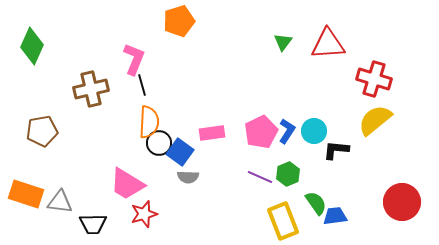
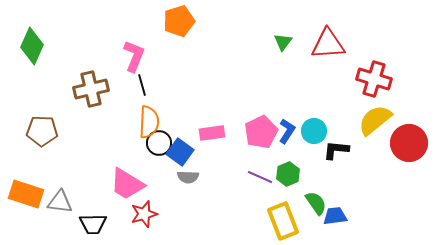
pink L-shape: moved 3 px up
brown pentagon: rotated 12 degrees clockwise
red circle: moved 7 px right, 59 px up
